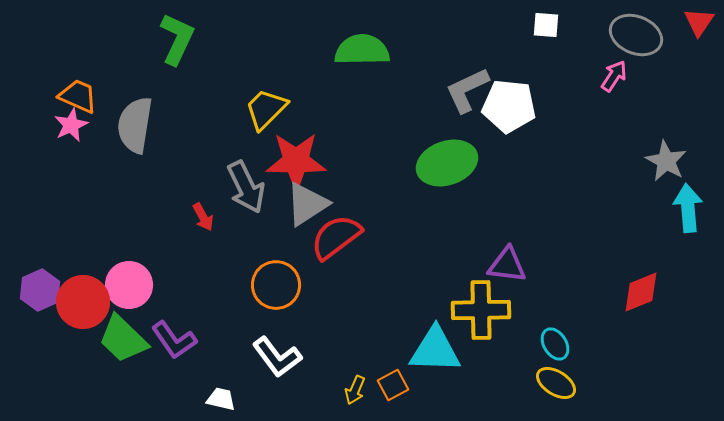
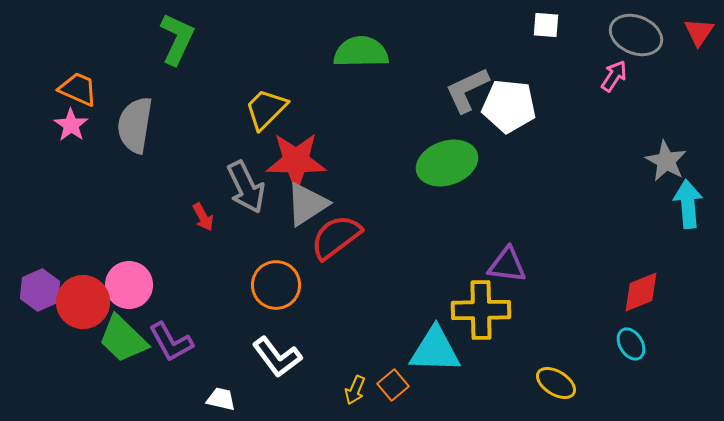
red triangle: moved 10 px down
green semicircle: moved 1 px left, 2 px down
orange trapezoid: moved 7 px up
pink star: rotated 12 degrees counterclockwise
cyan arrow: moved 4 px up
purple L-shape: moved 3 px left, 2 px down; rotated 6 degrees clockwise
cyan ellipse: moved 76 px right
orange square: rotated 12 degrees counterclockwise
